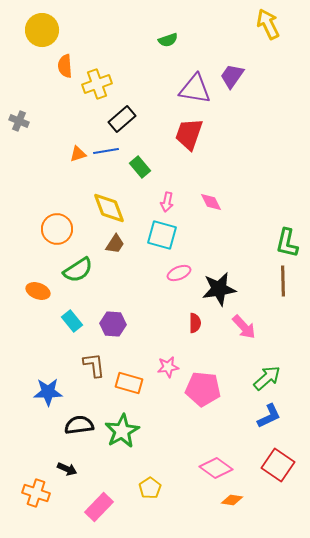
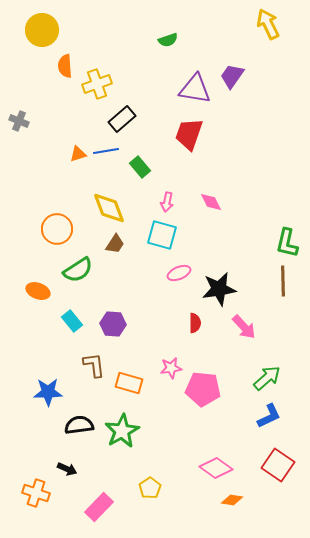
pink star at (168, 367): moved 3 px right, 1 px down
